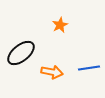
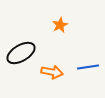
black ellipse: rotated 8 degrees clockwise
blue line: moved 1 px left, 1 px up
